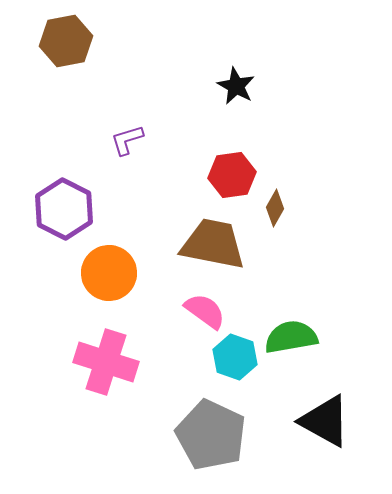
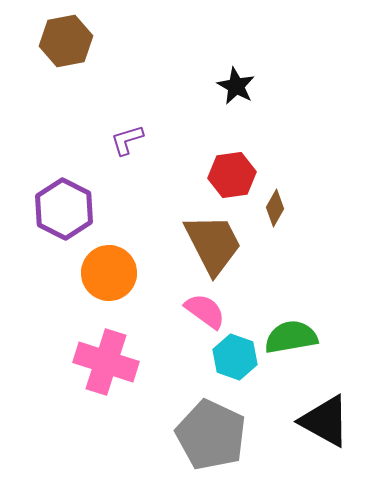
brown trapezoid: rotated 52 degrees clockwise
